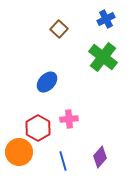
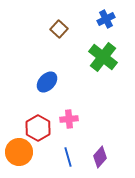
blue line: moved 5 px right, 4 px up
